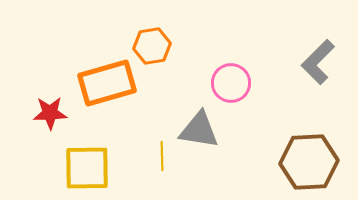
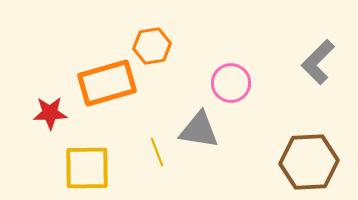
yellow line: moved 5 px left, 4 px up; rotated 20 degrees counterclockwise
